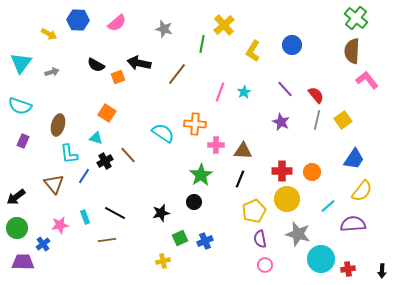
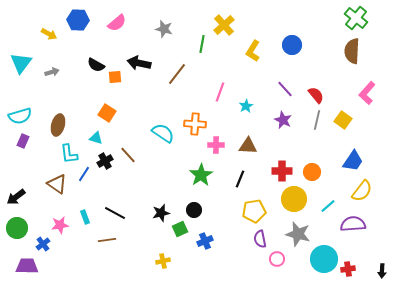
orange square at (118, 77): moved 3 px left; rotated 16 degrees clockwise
pink L-shape at (367, 80): moved 13 px down; rotated 100 degrees counterclockwise
cyan star at (244, 92): moved 2 px right, 14 px down
cyan semicircle at (20, 106): moved 10 px down; rotated 35 degrees counterclockwise
yellow square at (343, 120): rotated 18 degrees counterclockwise
purple star at (281, 122): moved 2 px right, 2 px up
brown triangle at (243, 151): moved 5 px right, 5 px up
blue trapezoid at (354, 159): moved 1 px left, 2 px down
blue line at (84, 176): moved 2 px up
brown triangle at (54, 184): moved 3 px right; rotated 15 degrees counterclockwise
yellow circle at (287, 199): moved 7 px right
black circle at (194, 202): moved 8 px down
yellow pentagon at (254, 211): rotated 15 degrees clockwise
green square at (180, 238): moved 9 px up
cyan circle at (321, 259): moved 3 px right
purple trapezoid at (23, 262): moved 4 px right, 4 px down
pink circle at (265, 265): moved 12 px right, 6 px up
